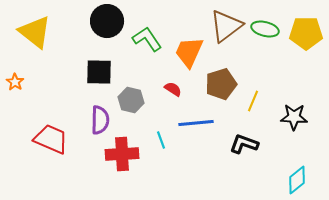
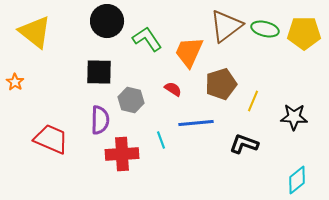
yellow pentagon: moved 2 px left
